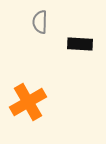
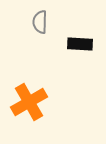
orange cross: moved 1 px right
